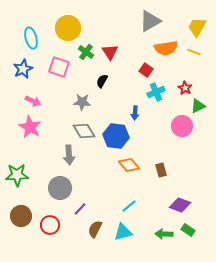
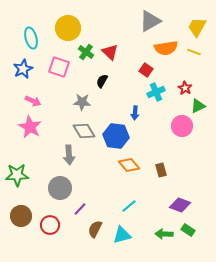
red triangle: rotated 12 degrees counterclockwise
cyan triangle: moved 1 px left, 3 px down
